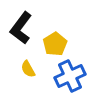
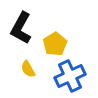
black L-shape: rotated 8 degrees counterclockwise
